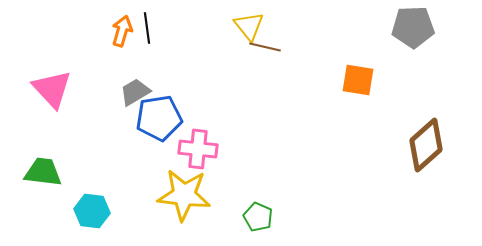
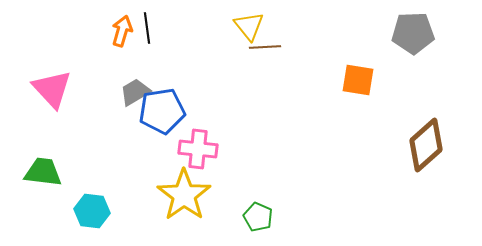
gray pentagon: moved 6 px down
brown line: rotated 16 degrees counterclockwise
blue pentagon: moved 3 px right, 7 px up
yellow star: rotated 30 degrees clockwise
